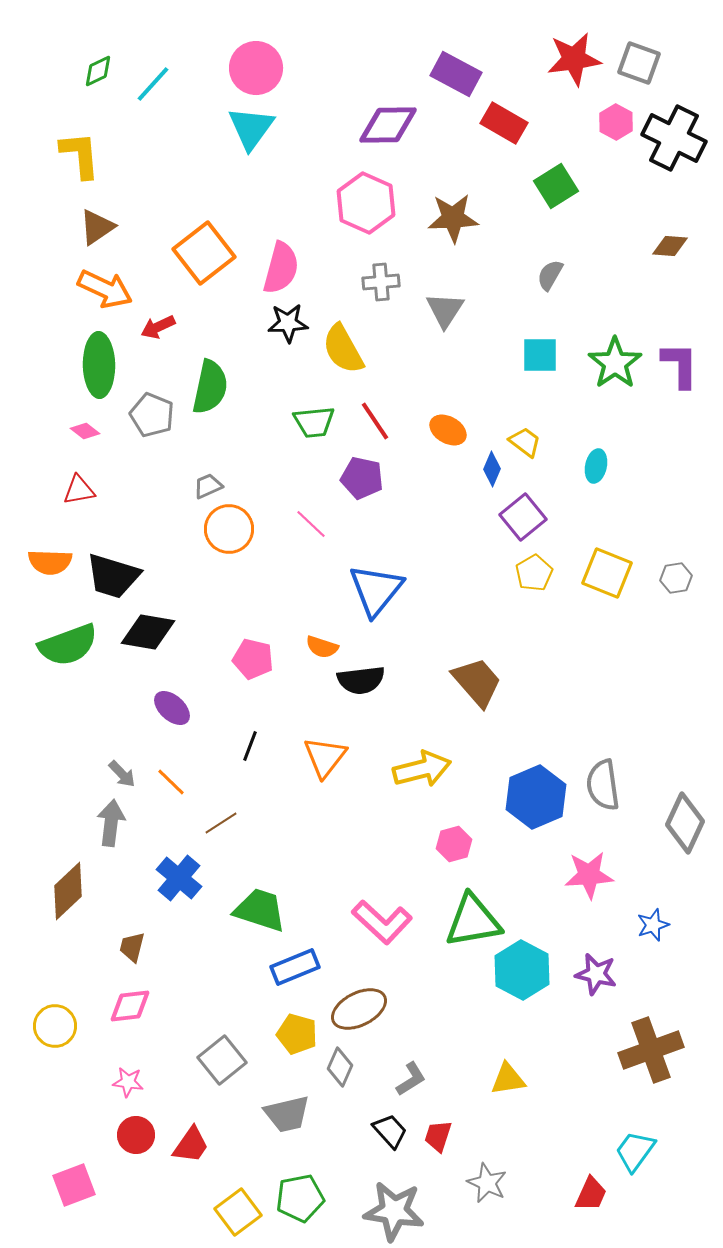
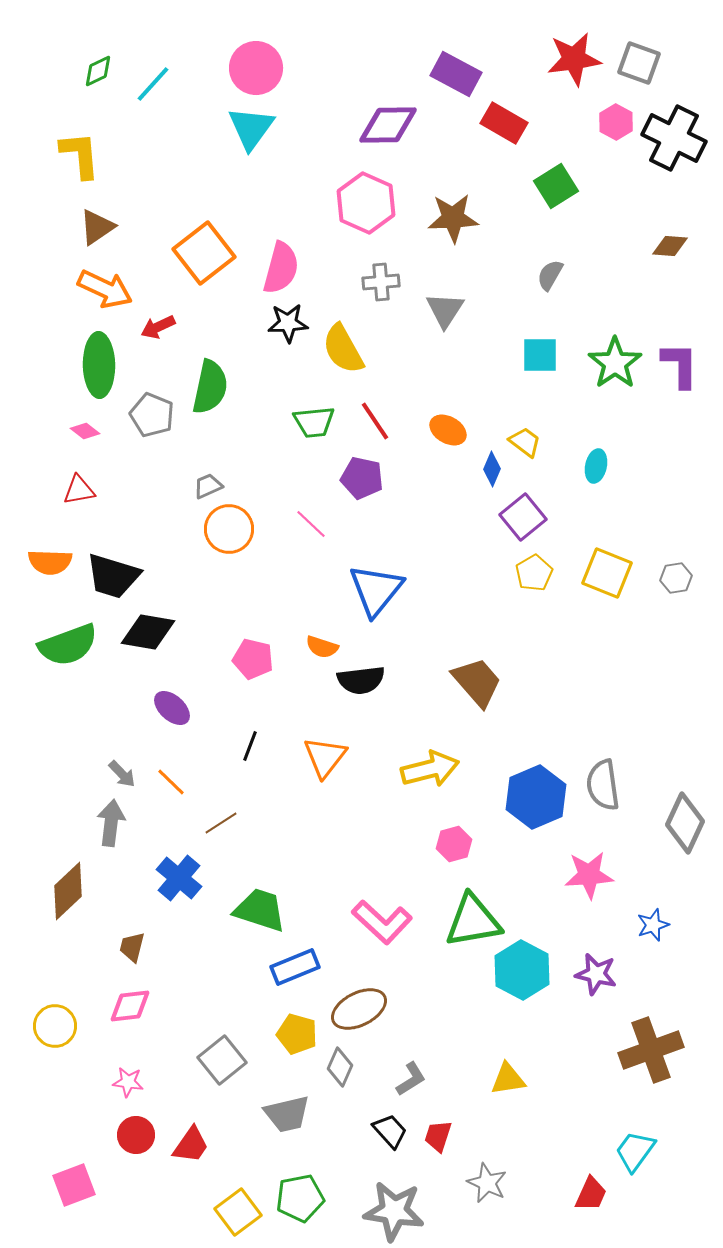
yellow arrow at (422, 769): moved 8 px right
